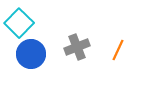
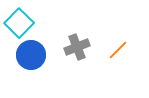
orange line: rotated 20 degrees clockwise
blue circle: moved 1 px down
